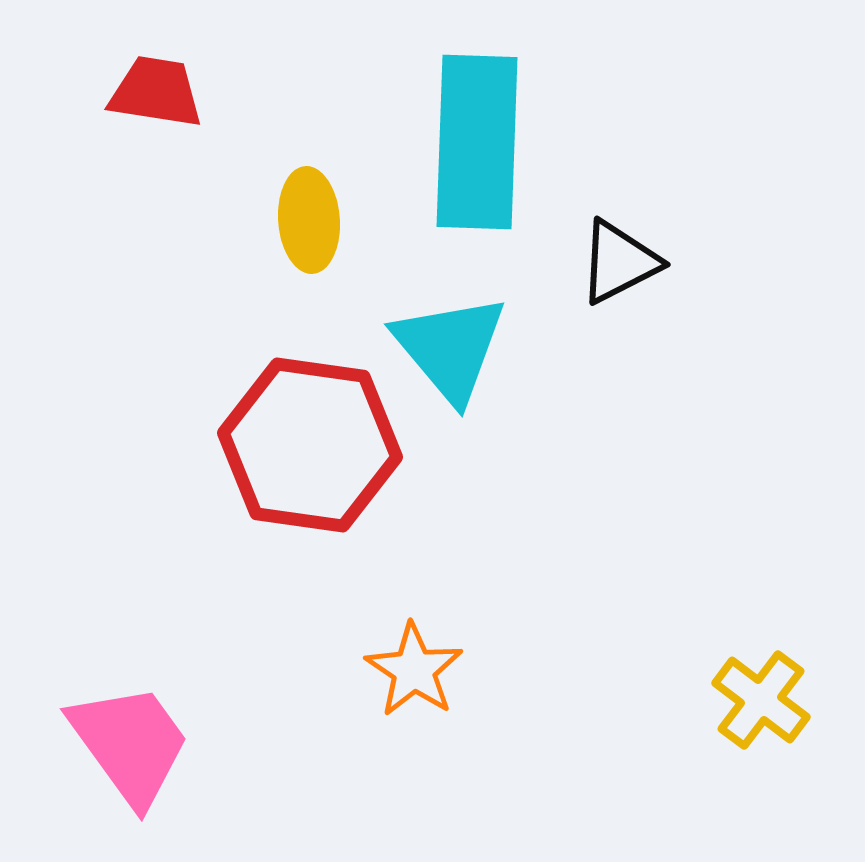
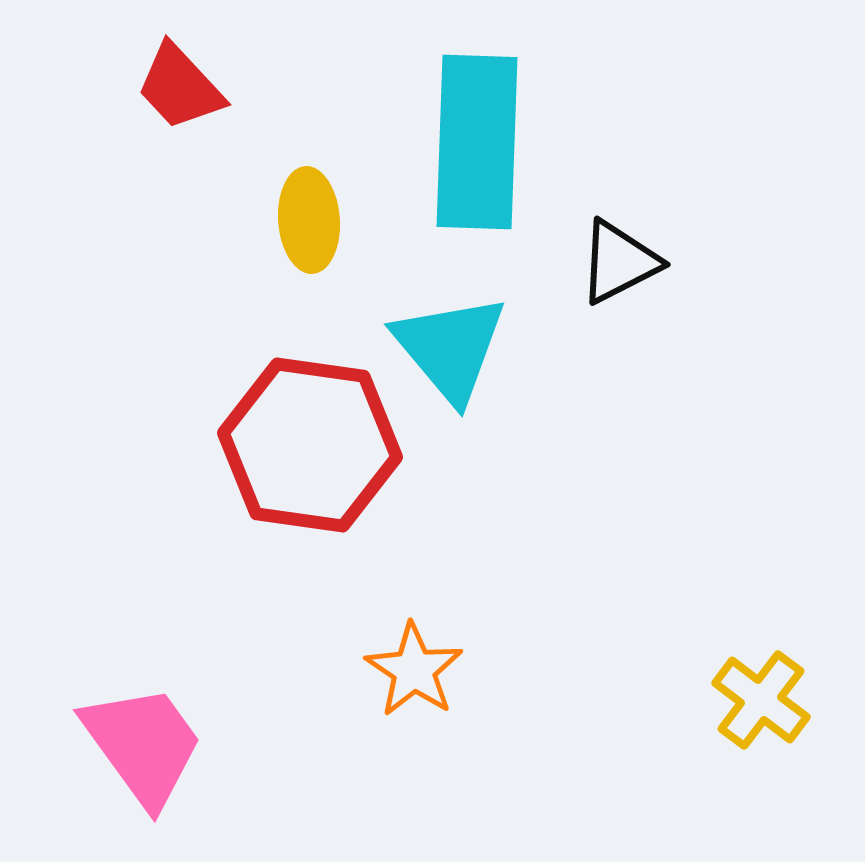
red trapezoid: moved 24 px right, 5 px up; rotated 142 degrees counterclockwise
pink trapezoid: moved 13 px right, 1 px down
